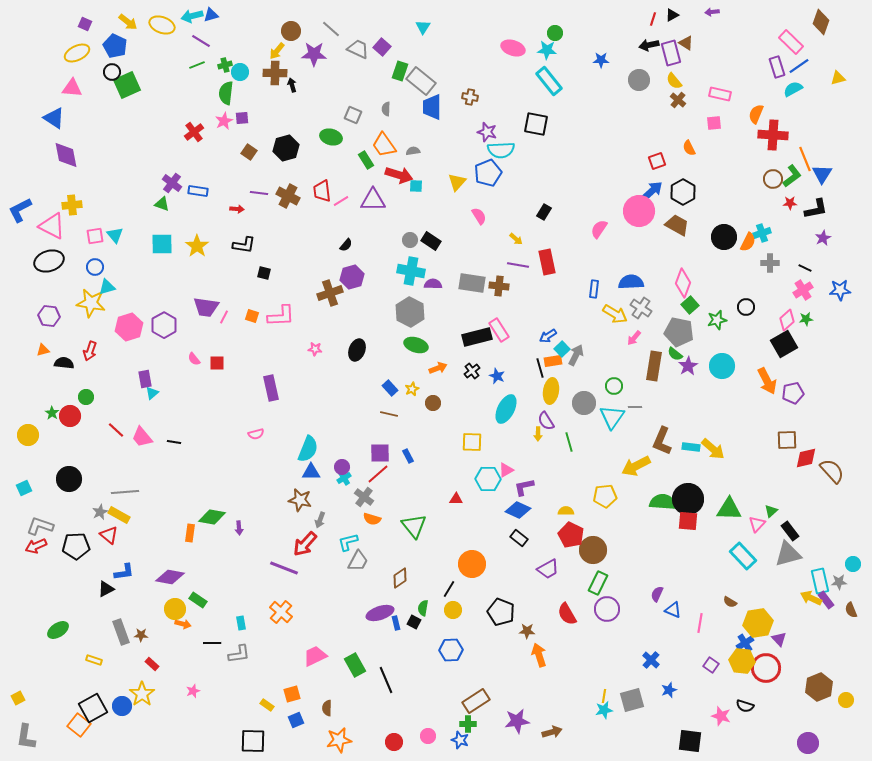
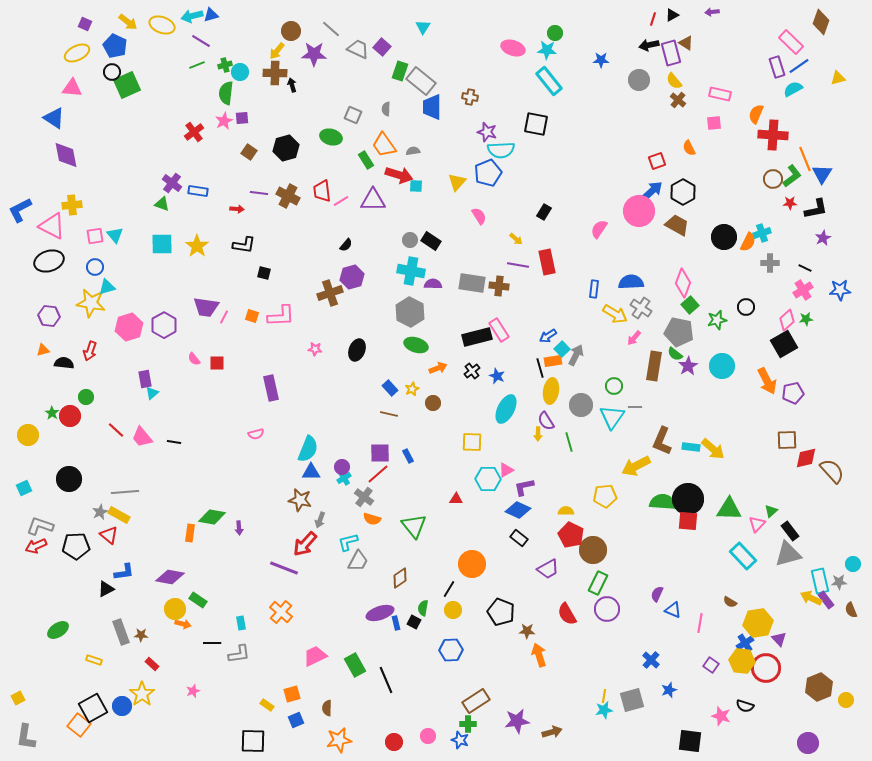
gray circle at (584, 403): moved 3 px left, 2 px down
